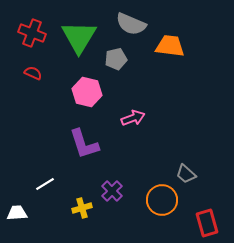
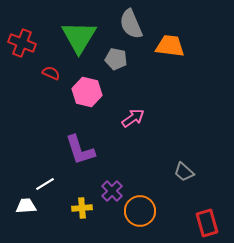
gray semicircle: rotated 44 degrees clockwise
red cross: moved 10 px left, 10 px down
gray pentagon: rotated 25 degrees clockwise
red semicircle: moved 18 px right
pink arrow: rotated 15 degrees counterclockwise
purple L-shape: moved 4 px left, 6 px down
gray trapezoid: moved 2 px left, 2 px up
orange circle: moved 22 px left, 11 px down
yellow cross: rotated 12 degrees clockwise
white trapezoid: moved 9 px right, 7 px up
